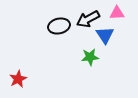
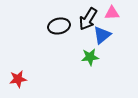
pink triangle: moved 5 px left
black arrow: rotated 30 degrees counterclockwise
blue triangle: moved 3 px left; rotated 24 degrees clockwise
red star: rotated 18 degrees clockwise
